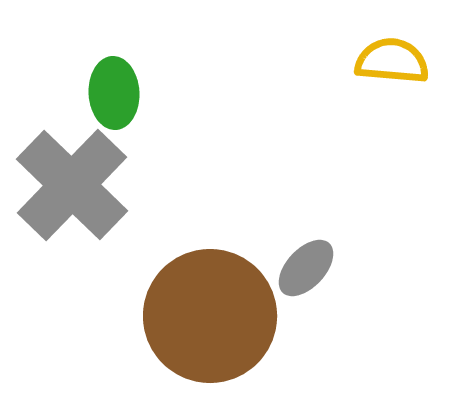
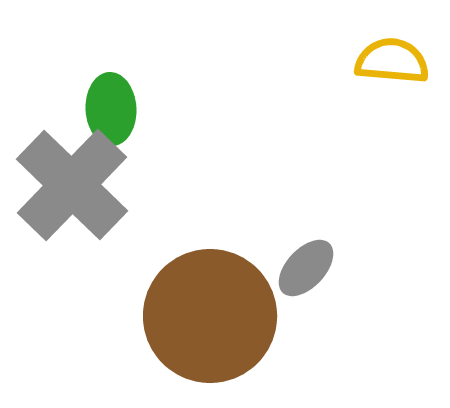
green ellipse: moved 3 px left, 16 px down
